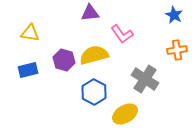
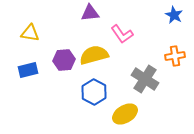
orange cross: moved 2 px left, 6 px down
purple hexagon: rotated 20 degrees counterclockwise
